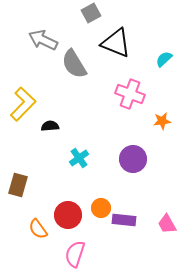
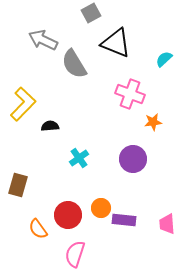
orange star: moved 9 px left, 1 px down
pink trapezoid: rotated 25 degrees clockwise
